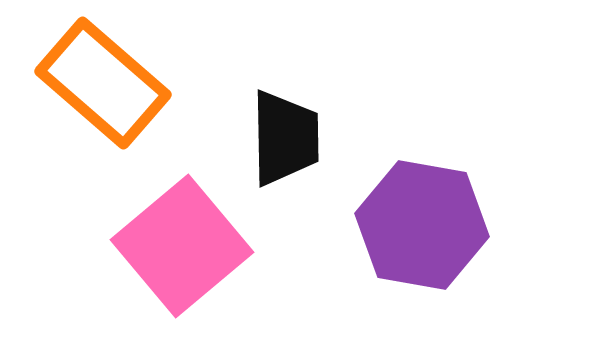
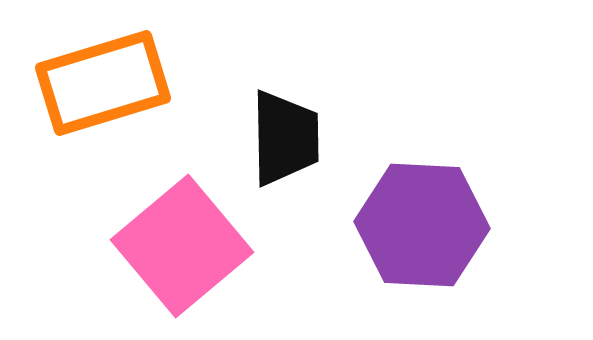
orange rectangle: rotated 58 degrees counterclockwise
purple hexagon: rotated 7 degrees counterclockwise
